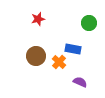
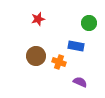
blue rectangle: moved 3 px right, 3 px up
orange cross: rotated 24 degrees counterclockwise
